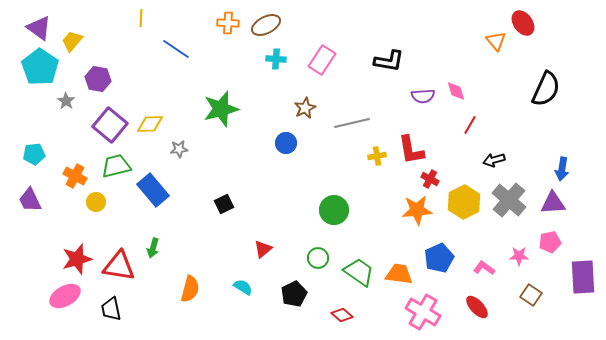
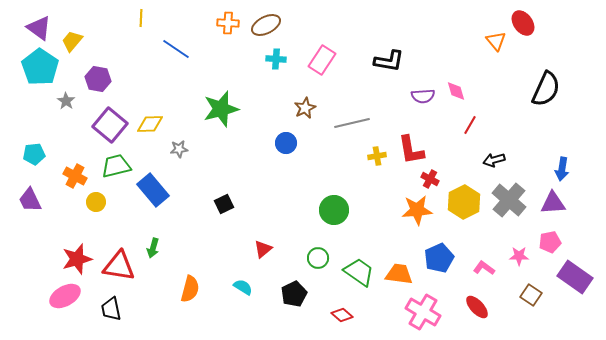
purple rectangle at (583, 277): moved 8 px left; rotated 52 degrees counterclockwise
